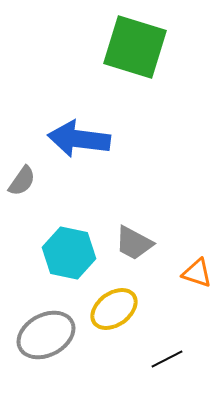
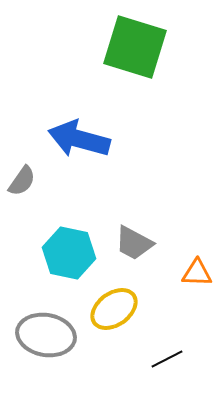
blue arrow: rotated 8 degrees clockwise
orange triangle: rotated 16 degrees counterclockwise
gray ellipse: rotated 38 degrees clockwise
